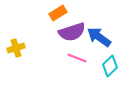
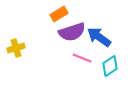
orange rectangle: moved 1 px right, 1 px down
pink line: moved 5 px right
cyan diamond: rotated 10 degrees clockwise
